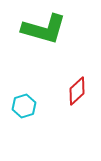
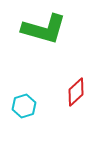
red diamond: moved 1 px left, 1 px down
